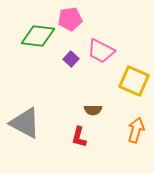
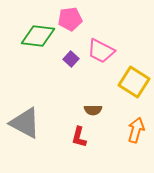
yellow square: moved 1 px down; rotated 8 degrees clockwise
